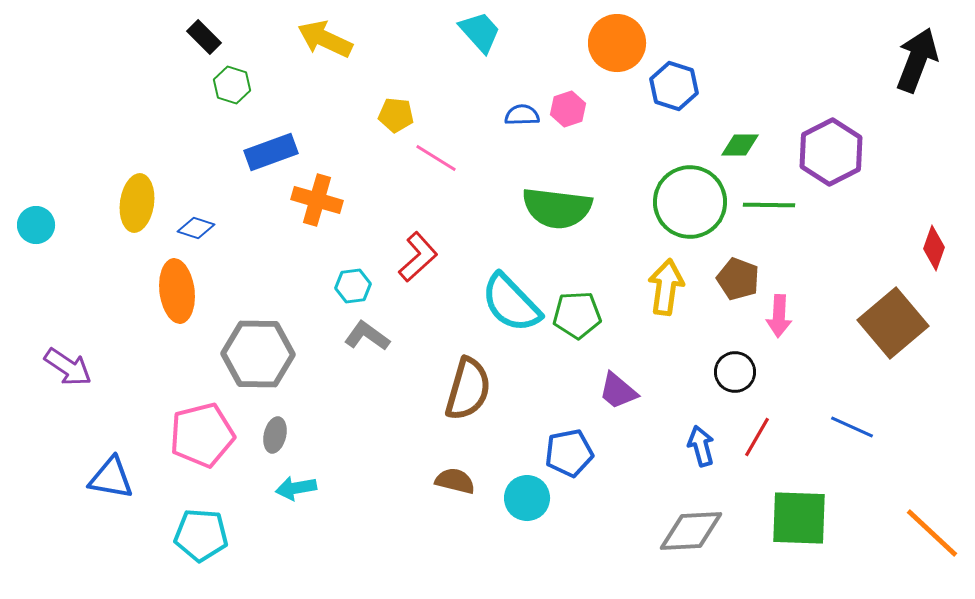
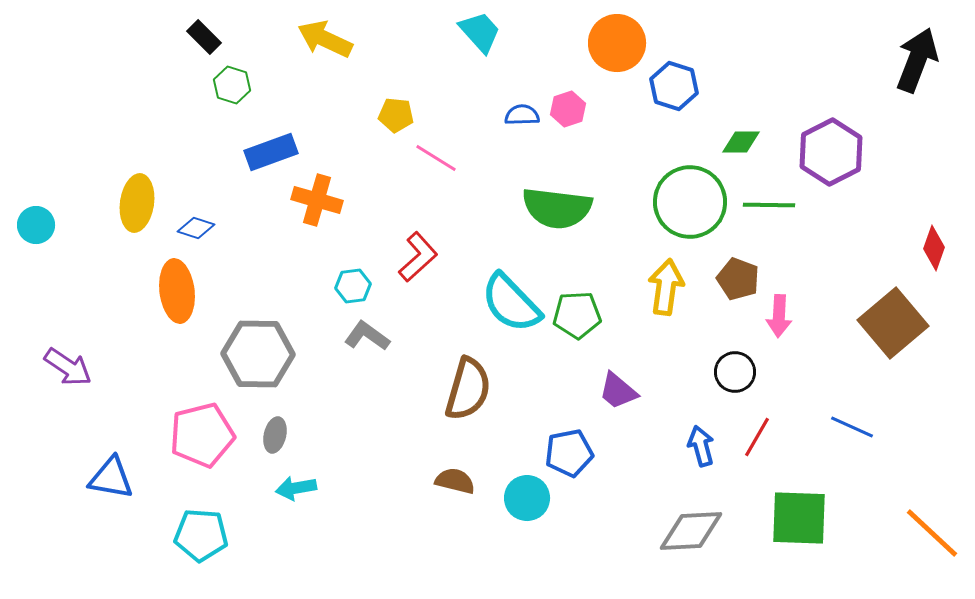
green diamond at (740, 145): moved 1 px right, 3 px up
